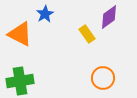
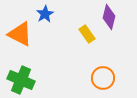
purple diamond: rotated 40 degrees counterclockwise
green cross: moved 1 px right, 1 px up; rotated 32 degrees clockwise
